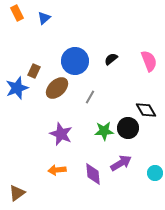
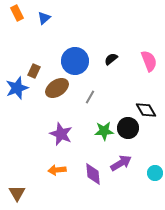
brown ellipse: rotated 10 degrees clockwise
brown triangle: rotated 24 degrees counterclockwise
